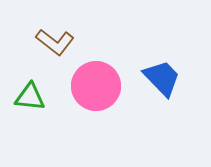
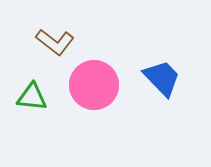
pink circle: moved 2 px left, 1 px up
green triangle: moved 2 px right
